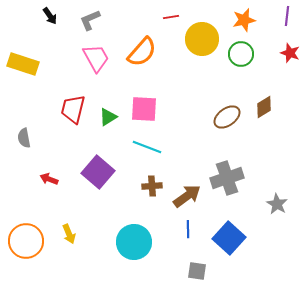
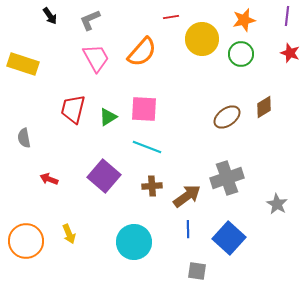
purple square: moved 6 px right, 4 px down
